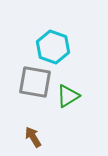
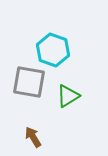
cyan hexagon: moved 3 px down
gray square: moved 6 px left
